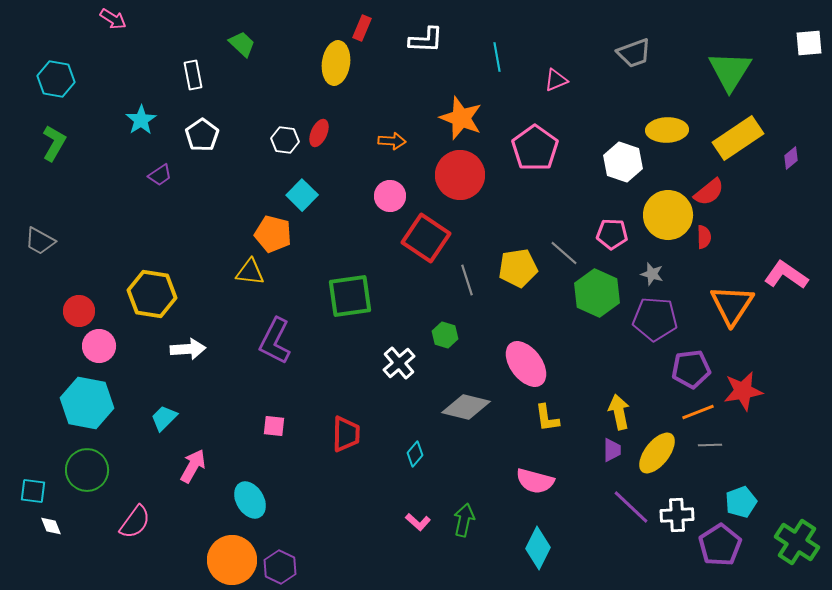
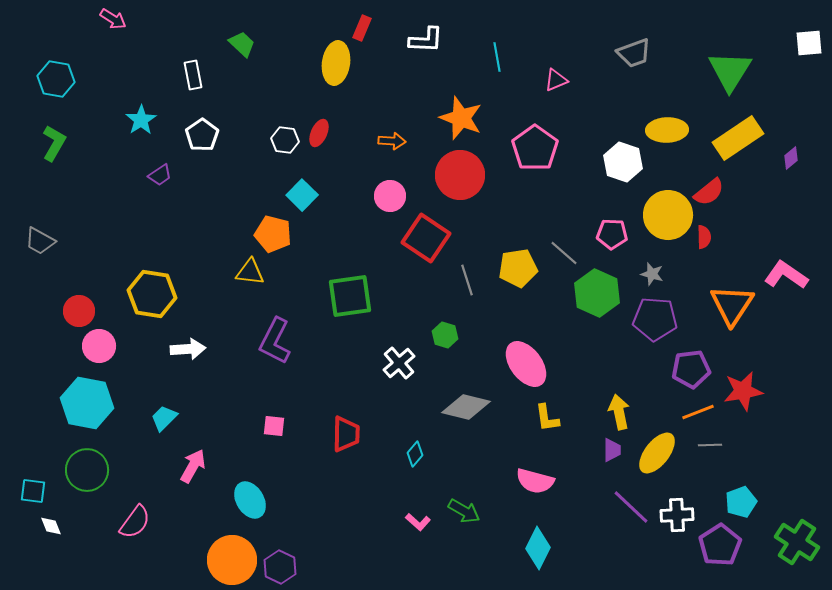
green arrow at (464, 520): moved 9 px up; rotated 108 degrees clockwise
